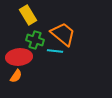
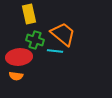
yellow rectangle: moved 1 px right, 1 px up; rotated 18 degrees clockwise
orange semicircle: rotated 64 degrees clockwise
